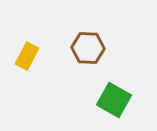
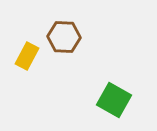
brown hexagon: moved 24 px left, 11 px up
